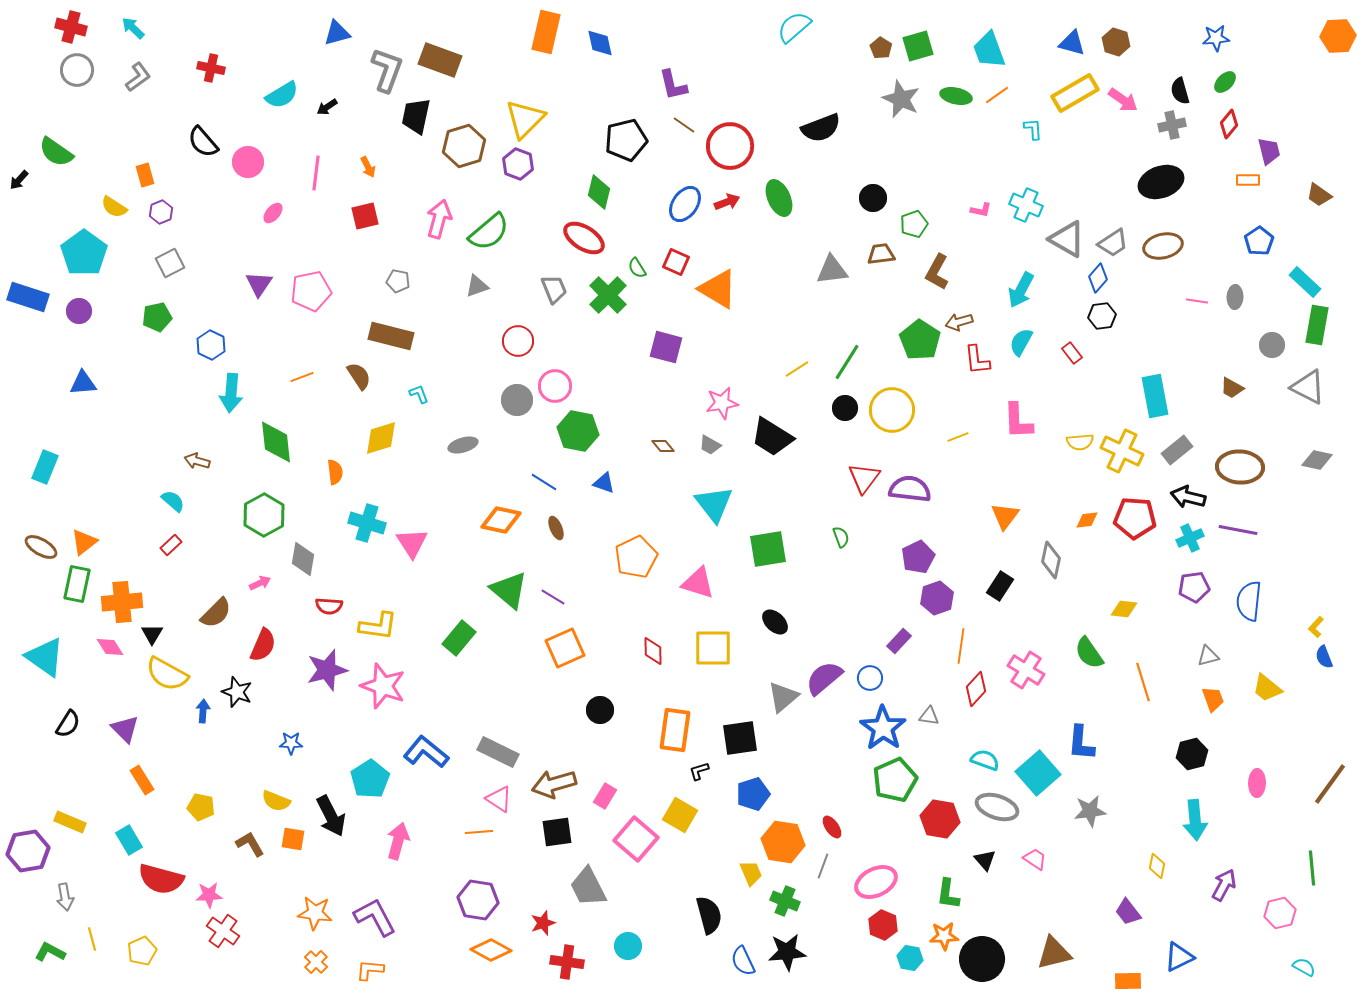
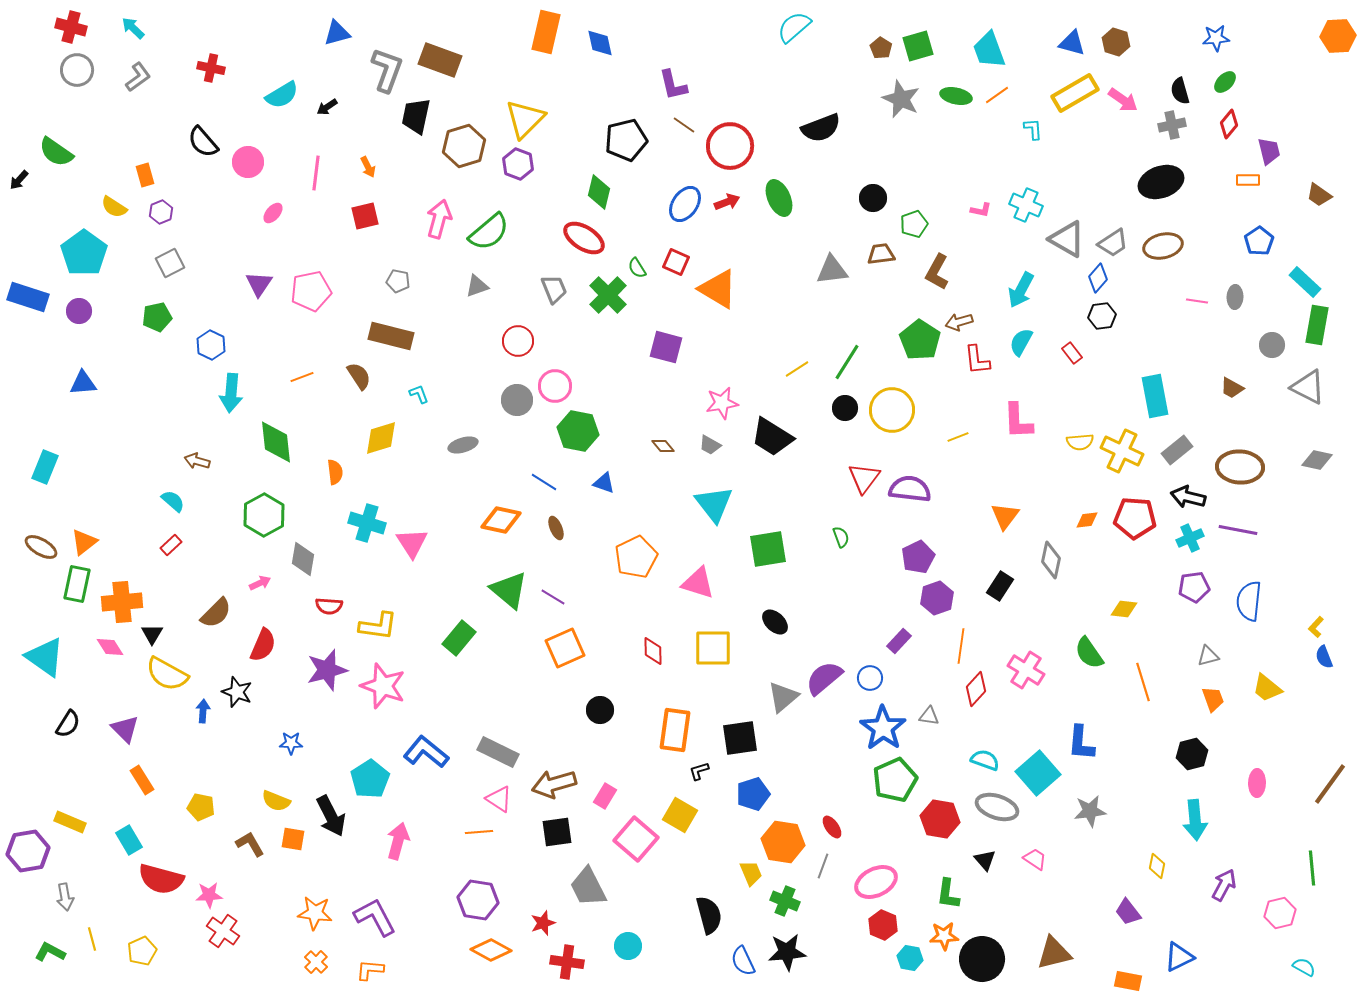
orange rectangle at (1128, 981): rotated 12 degrees clockwise
